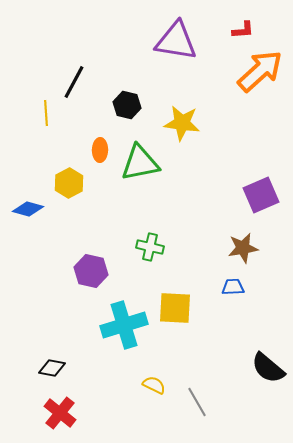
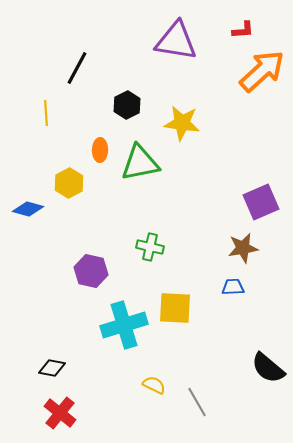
orange arrow: moved 2 px right
black line: moved 3 px right, 14 px up
black hexagon: rotated 20 degrees clockwise
purple square: moved 7 px down
